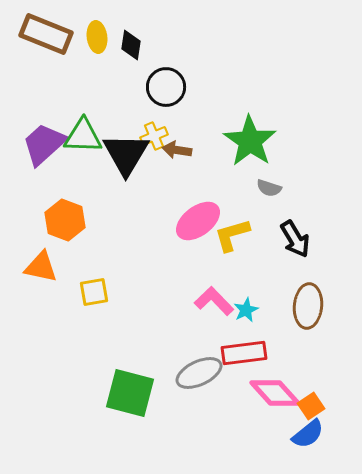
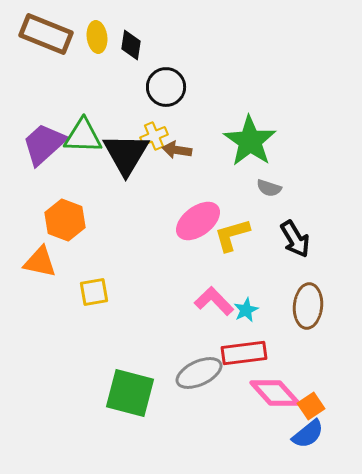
orange triangle: moved 1 px left, 5 px up
